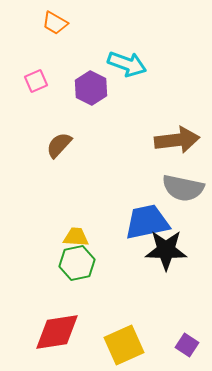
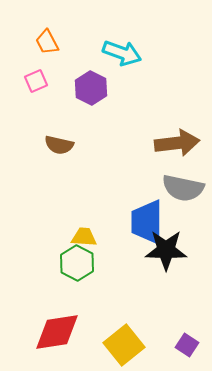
orange trapezoid: moved 8 px left, 19 px down; rotated 32 degrees clockwise
cyan arrow: moved 5 px left, 11 px up
brown arrow: moved 3 px down
brown semicircle: rotated 120 degrees counterclockwise
blue trapezoid: rotated 78 degrees counterclockwise
yellow trapezoid: moved 8 px right
green hexagon: rotated 20 degrees counterclockwise
yellow square: rotated 15 degrees counterclockwise
